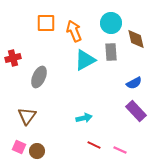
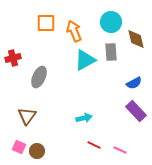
cyan circle: moved 1 px up
